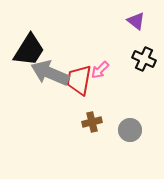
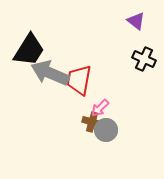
pink arrow: moved 38 px down
brown cross: rotated 30 degrees clockwise
gray circle: moved 24 px left
